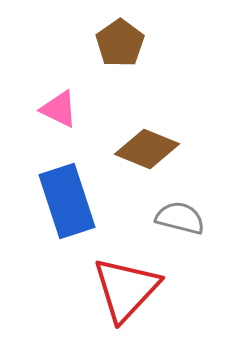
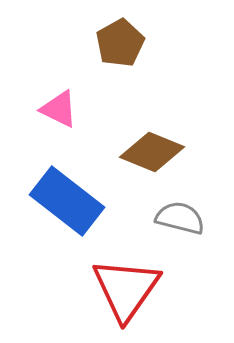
brown pentagon: rotated 6 degrees clockwise
brown diamond: moved 5 px right, 3 px down
blue rectangle: rotated 34 degrees counterclockwise
red triangle: rotated 8 degrees counterclockwise
